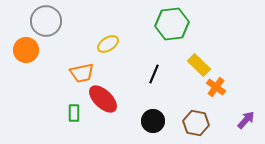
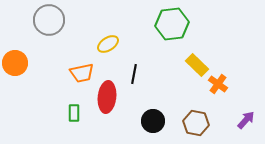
gray circle: moved 3 px right, 1 px up
orange circle: moved 11 px left, 13 px down
yellow rectangle: moved 2 px left
black line: moved 20 px left; rotated 12 degrees counterclockwise
orange cross: moved 2 px right, 3 px up
red ellipse: moved 4 px right, 2 px up; rotated 52 degrees clockwise
